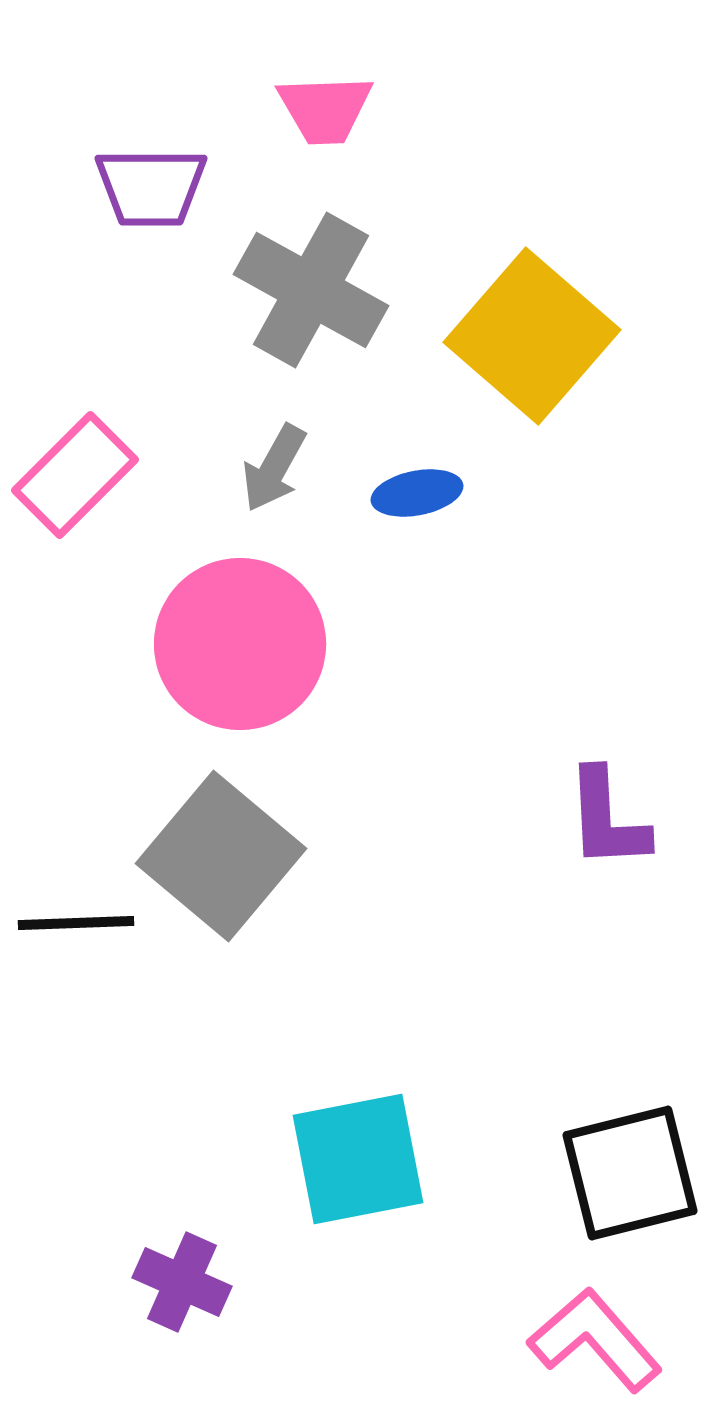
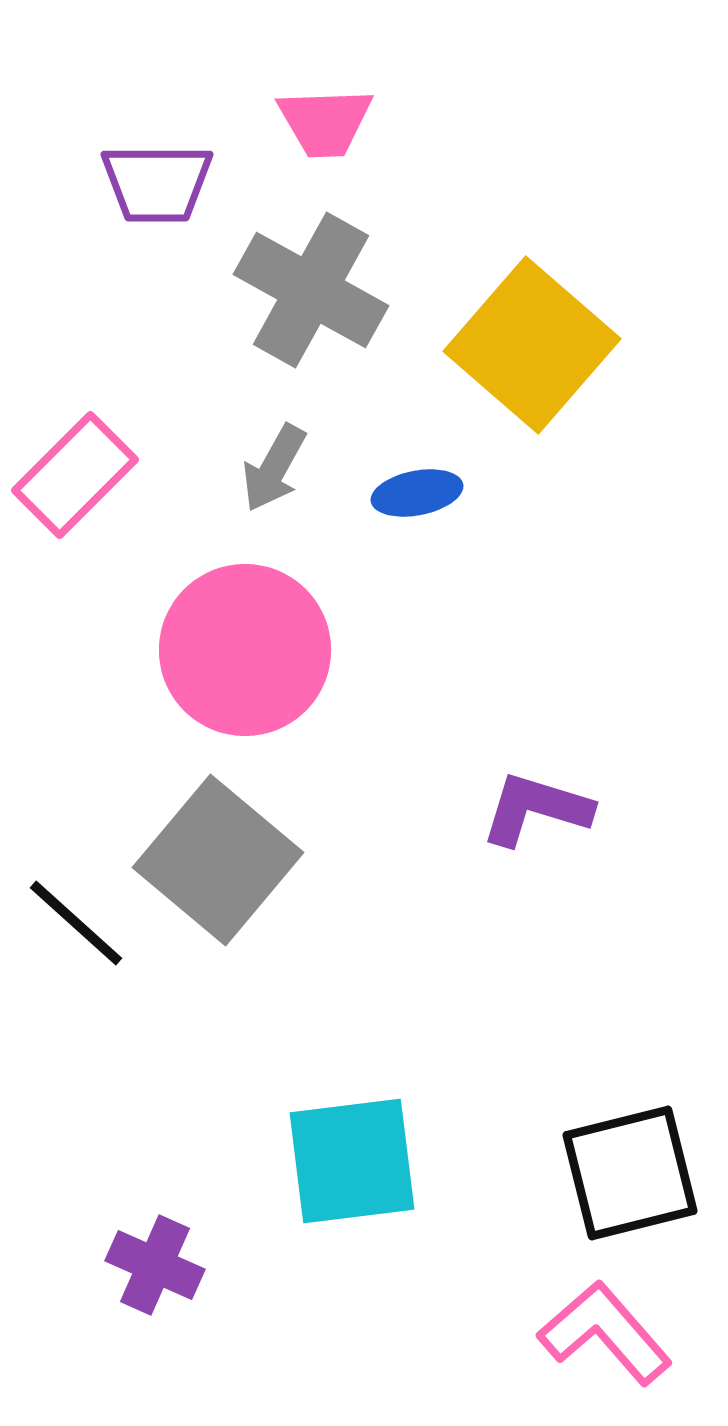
pink trapezoid: moved 13 px down
purple trapezoid: moved 6 px right, 4 px up
yellow square: moved 9 px down
pink circle: moved 5 px right, 6 px down
purple L-shape: moved 71 px left, 10 px up; rotated 110 degrees clockwise
gray square: moved 3 px left, 4 px down
black line: rotated 44 degrees clockwise
cyan square: moved 6 px left, 2 px down; rotated 4 degrees clockwise
purple cross: moved 27 px left, 17 px up
pink L-shape: moved 10 px right, 7 px up
